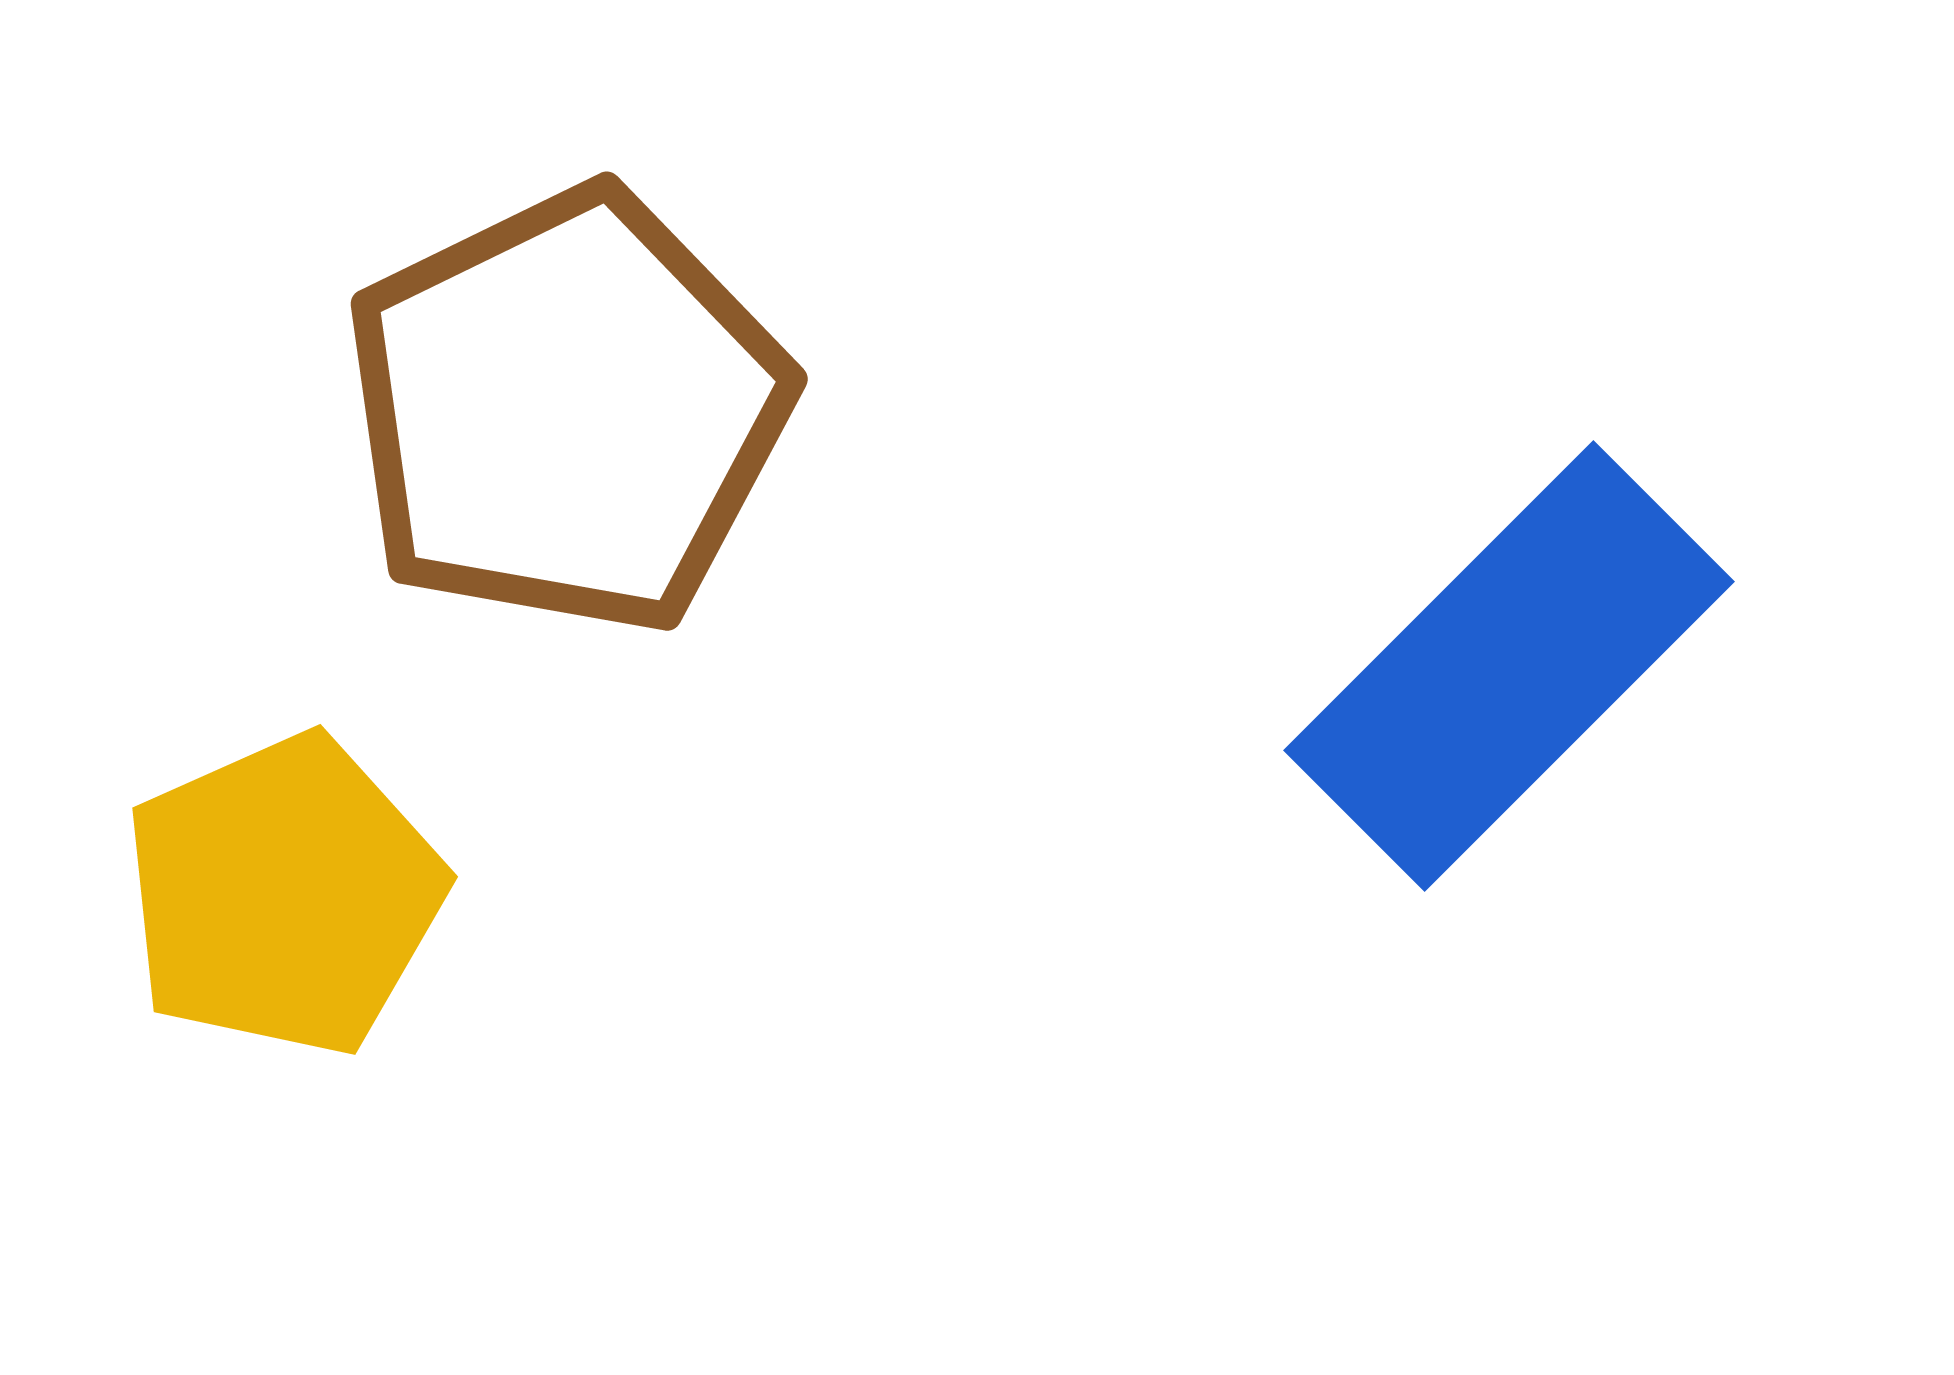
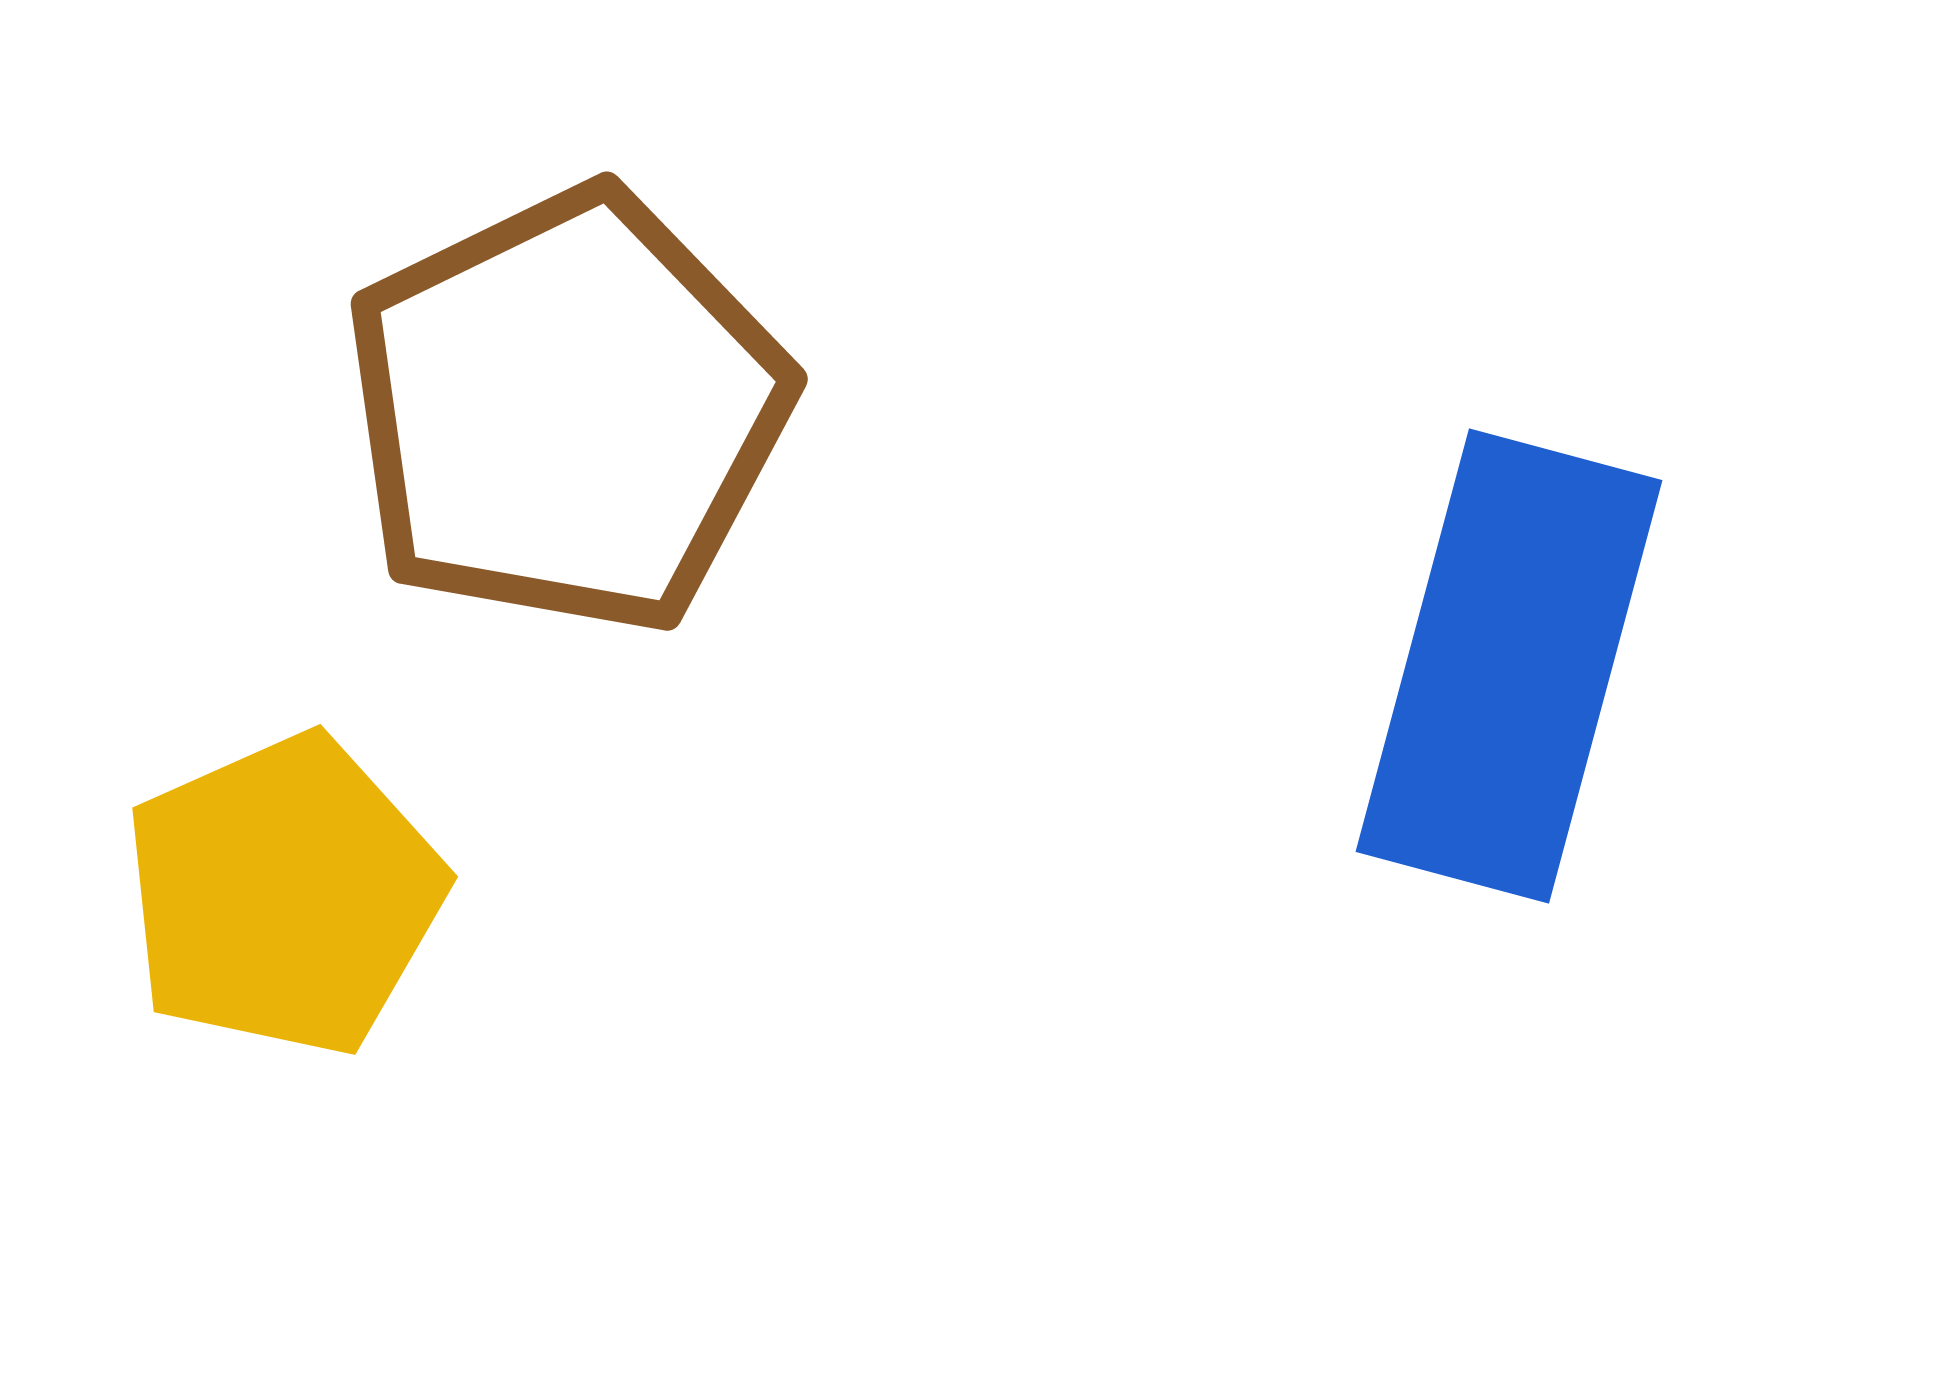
blue rectangle: rotated 30 degrees counterclockwise
